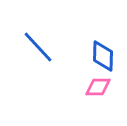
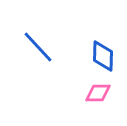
pink diamond: moved 6 px down
